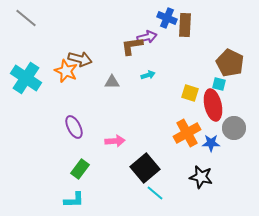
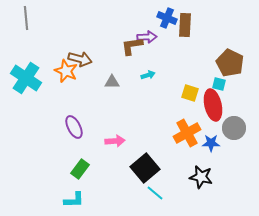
gray line: rotated 45 degrees clockwise
purple arrow: rotated 12 degrees clockwise
